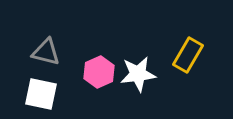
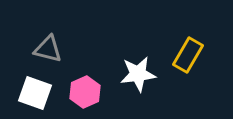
gray triangle: moved 2 px right, 3 px up
pink hexagon: moved 14 px left, 20 px down
white square: moved 6 px left, 1 px up; rotated 8 degrees clockwise
